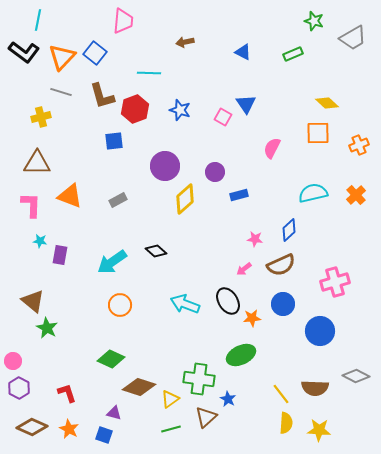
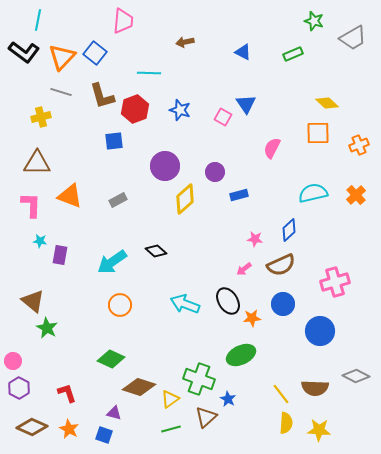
green cross at (199, 379): rotated 12 degrees clockwise
